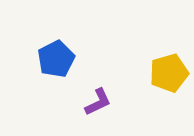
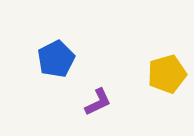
yellow pentagon: moved 2 px left, 1 px down
